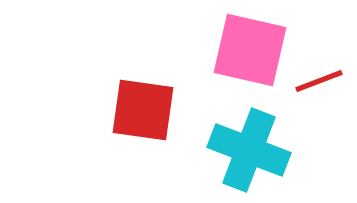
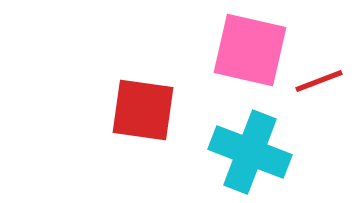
cyan cross: moved 1 px right, 2 px down
